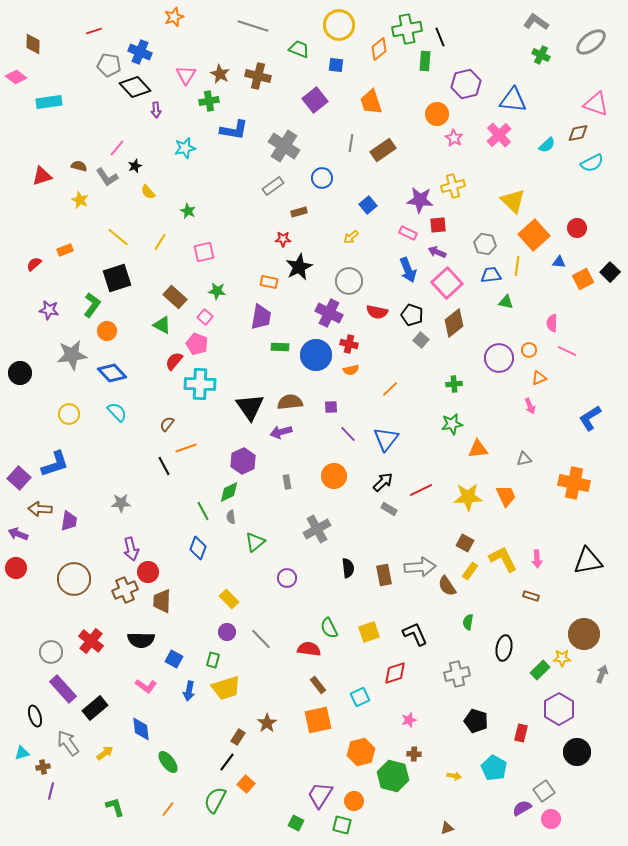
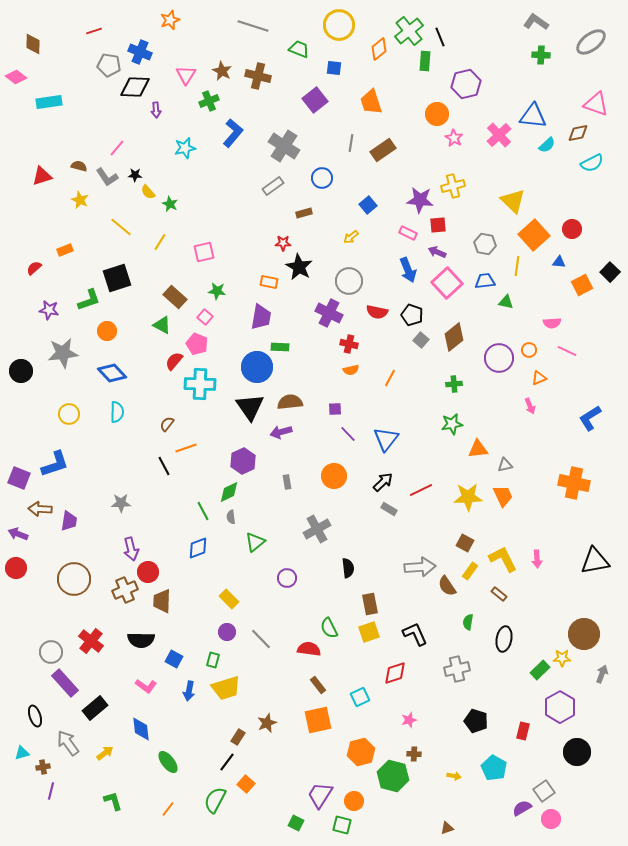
orange star at (174, 17): moved 4 px left, 3 px down
green cross at (407, 29): moved 2 px right, 2 px down; rotated 28 degrees counterclockwise
green cross at (541, 55): rotated 24 degrees counterclockwise
blue square at (336, 65): moved 2 px left, 3 px down
brown star at (220, 74): moved 2 px right, 3 px up
black diamond at (135, 87): rotated 44 degrees counterclockwise
blue triangle at (513, 100): moved 20 px right, 16 px down
green cross at (209, 101): rotated 12 degrees counterclockwise
blue L-shape at (234, 130): moved 1 px left, 3 px down; rotated 60 degrees counterclockwise
black star at (135, 166): moved 9 px down; rotated 24 degrees clockwise
green star at (188, 211): moved 18 px left, 7 px up
brown rectangle at (299, 212): moved 5 px right, 1 px down
red circle at (577, 228): moved 5 px left, 1 px down
yellow line at (118, 237): moved 3 px right, 10 px up
red star at (283, 239): moved 4 px down
red semicircle at (34, 264): moved 4 px down
black star at (299, 267): rotated 16 degrees counterclockwise
blue trapezoid at (491, 275): moved 6 px left, 6 px down
orange square at (583, 279): moved 1 px left, 6 px down
green L-shape at (92, 305): moved 3 px left, 5 px up; rotated 35 degrees clockwise
brown diamond at (454, 323): moved 14 px down
pink semicircle at (552, 323): rotated 96 degrees counterclockwise
gray star at (72, 355): moved 9 px left, 2 px up
blue circle at (316, 355): moved 59 px left, 12 px down
black circle at (20, 373): moved 1 px right, 2 px up
orange line at (390, 389): moved 11 px up; rotated 18 degrees counterclockwise
purple square at (331, 407): moved 4 px right, 2 px down
cyan semicircle at (117, 412): rotated 45 degrees clockwise
gray triangle at (524, 459): moved 19 px left, 6 px down
purple square at (19, 478): rotated 20 degrees counterclockwise
orange trapezoid at (506, 496): moved 3 px left
blue diamond at (198, 548): rotated 50 degrees clockwise
black triangle at (588, 561): moved 7 px right
brown rectangle at (384, 575): moved 14 px left, 29 px down
brown rectangle at (531, 596): moved 32 px left, 2 px up; rotated 21 degrees clockwise
black ellipse at (504, 648): moved 9 px up
gray cross at (457, 674): moved 5 px up
purple rectangle at (63, 689): moved 2 px right, 6 px up
purple hexagon at (559, 709): moved 1 px right, 2 px up
brown star at (267, 723): rotated 12 degrees clockwise
red rectangle at (521, 733): moved 2 px right, 2 px up
green L-shape at (115, 807): moved 2 px left, 6 px up
